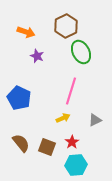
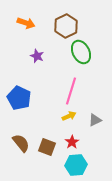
orange arrow: moved 9 px up
yellow arrow: moved 6 px right, 2 px up
